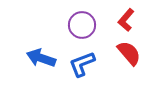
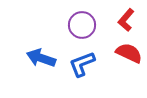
red semicircle: rotated 24 degrees counterclockwise
